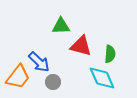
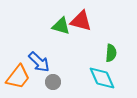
green triangle: rotated 18 degrees clockwise
red triangle: moved 25 px up
green semicircle: moved 1 px right, 1 px up
